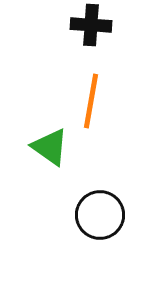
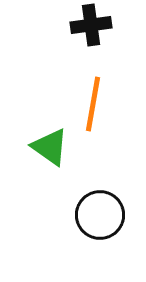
black cross: rotated 12 degrees counterclockwise
orange line: moved 2 px right, 3 px down
